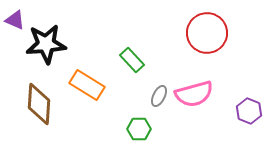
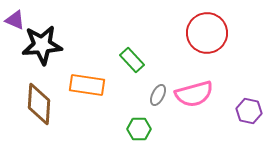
black star: moved 4 px left, 1 px down
orange rectangle: rotated 24 degrees counterclockwise
gray ellipse: moved 1 px left, 1 px up
purple hexagon: rotated 10 degrees counterclockwise
